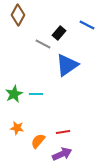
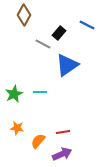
brown diamond: moved 6 px right
cyan line: moved 4 px right, 2 px up
